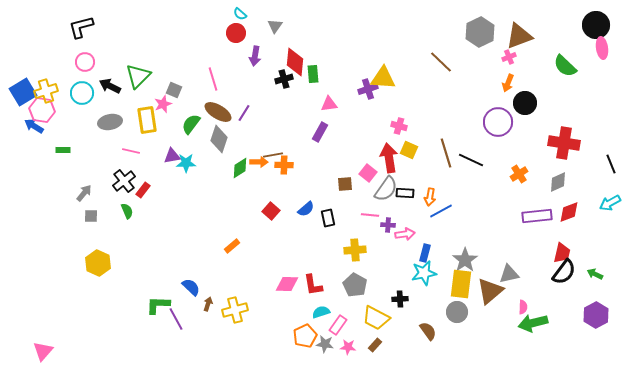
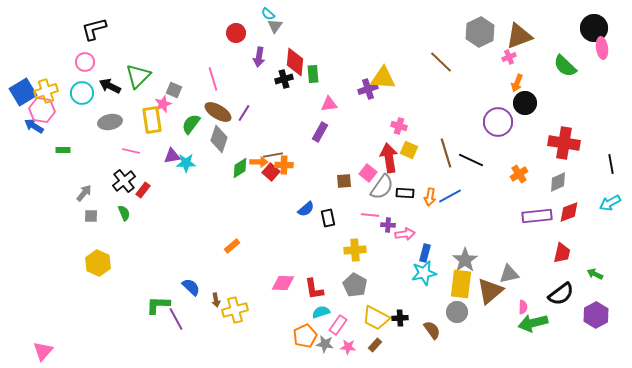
cyan semicircle at (240, 14): moved 28 px right
black circle at (596, 25): moved 2 px left, 3 px down
black L-shape at (81, 27): moved 13 px right, 2 px down
purple arrow at (255, 56): moved 4 px right, 1 px down
orange arrow at (508, 83): moved 9 px right
yellow rectangle at (147, 120): moved 5 px right
black line at (611, 164): rotated 12 degrees clockwise
brown square at (345, 184): moved 1 px left, 3 px up
gray semicircle at (386, 189): moved 4 px left, 2 px up
green semicircle at (127, 211): moved 3 px left, 2 px down
red square at (271, 211): moved 39 px up
blue line at (441, 211): moved 9 px right, 15 px up
black semicircle at (564, 272): moved 3 px left, 22 px down; rotated 16 degrees clockwise
pink diamond at (287, 284): moved 4 px left, 1 px up
red L-shape at (313, 285): moved 1 px right, 4 px down
black cross at (400, 299): moved 19 px down
brown arrow at (208, 304): moved 8 px right, 4 px up; rotated 152 degrees clockwise
brown semicircle at (428, 331): moved 4 px right, 1 px up
